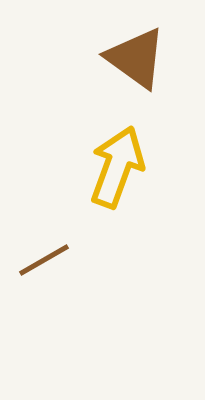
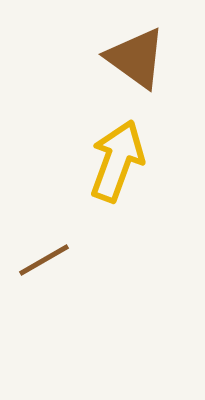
yellow arrow: moved 6 px up
